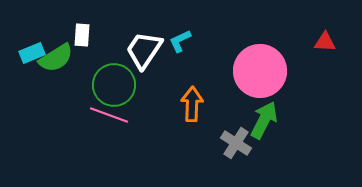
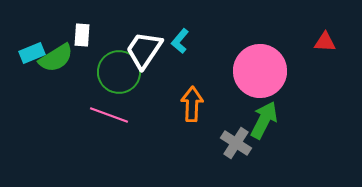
cyan L-shape: rotated 25 degrees counterclockwise
green circle: moved 5 px right, 13 px up
